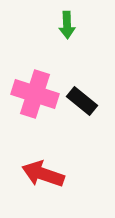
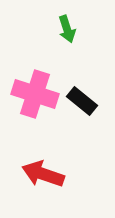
green arrow: moved 4 px down; rotated 16 degrees counterclockwise
